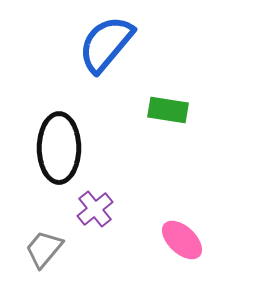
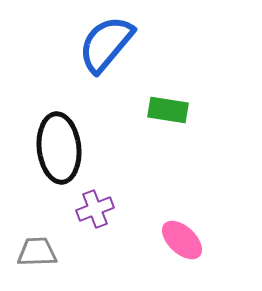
black ellipse: rotated 6 degrees counterclockwise
purple cross: rotated 18 degrees clockwise
gray trapezoid: moved 7 px left, 3 px down; rotated 48 degrees clockwise
